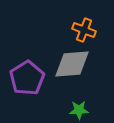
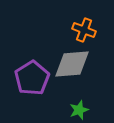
purple pentagon: moved 5 px right
green star: rotated 18 degrees counterclockwise
